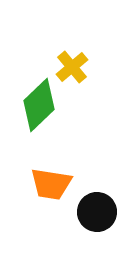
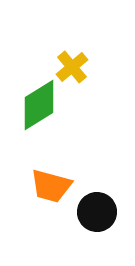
green diamond: rotated 12 degrees clockwise
orange trapezoid: moved 2 px down; rotated 6 degrees clockwise
